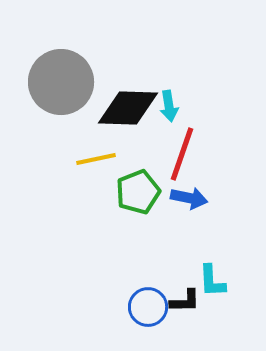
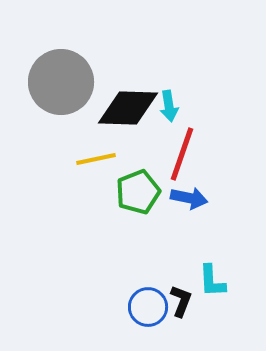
black L-shape: moved 4 px left; rotated 68 degrees counterclockwise
